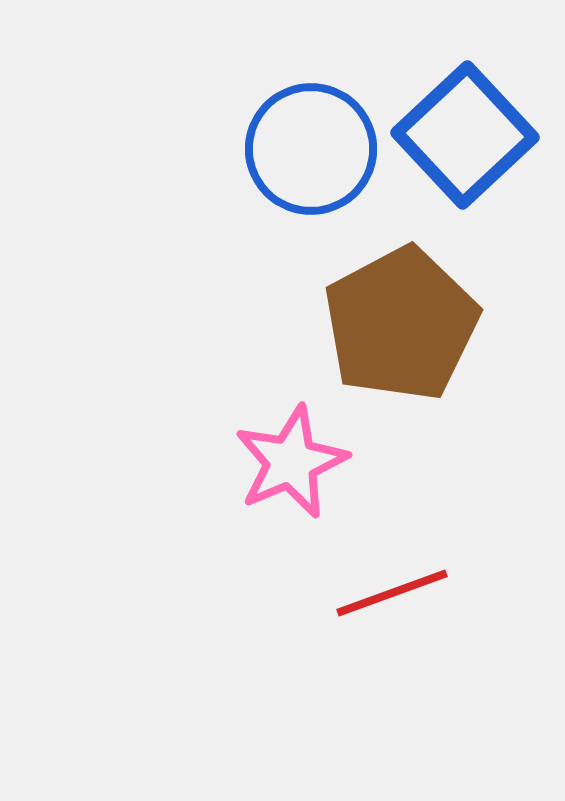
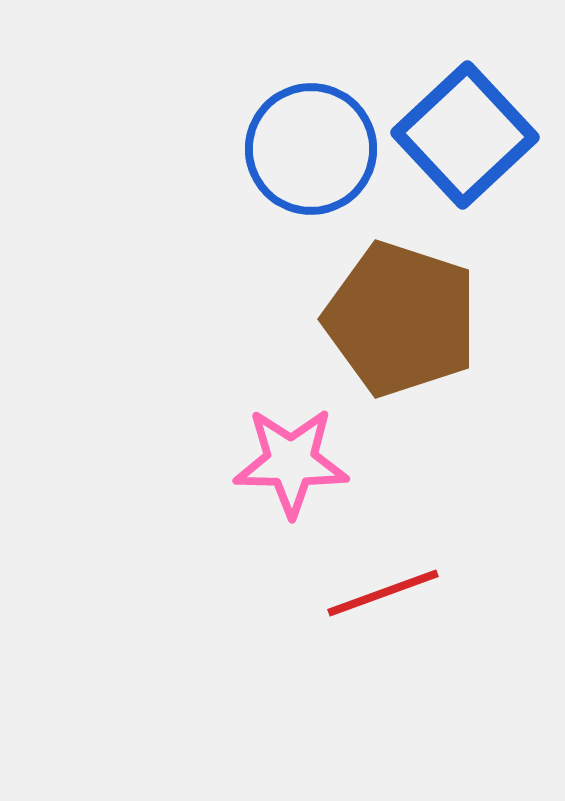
brown pentagon: moved 5 px up; rotated 26 degrees counterclockwise
pink star: rotated 24 degrees clockwise
red line: moved 9 px left
